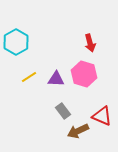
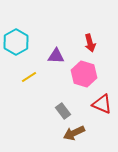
purple triangle: moved 23 px up
red triangle: moved 12 px up
brown arrow: moved 4 px left, 2 px down
